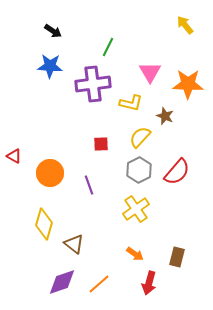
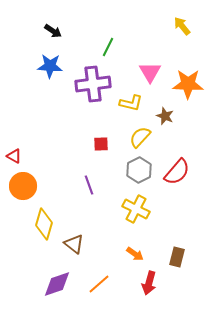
yellow arrow: moved 3 px left, 1 px down
orange circle: moved 27 px left, 13 px down
yellow cross: rotated 28 degrees counterclockwise
purple diamond: moved 5 px left, 2 px down
